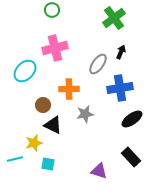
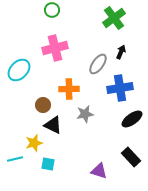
cyan ellipse: moved 6 px left, 1 px up
